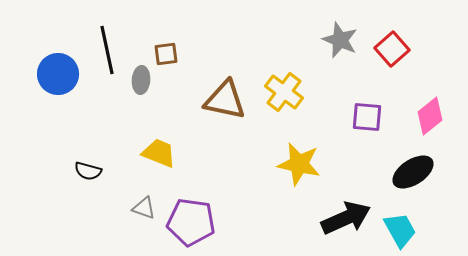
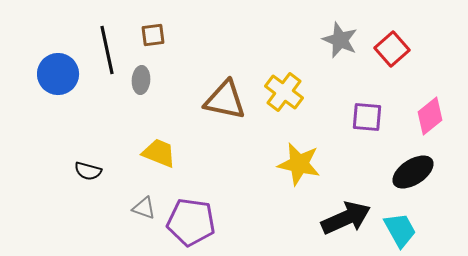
brown square: moved 13 px left, 19 px up
